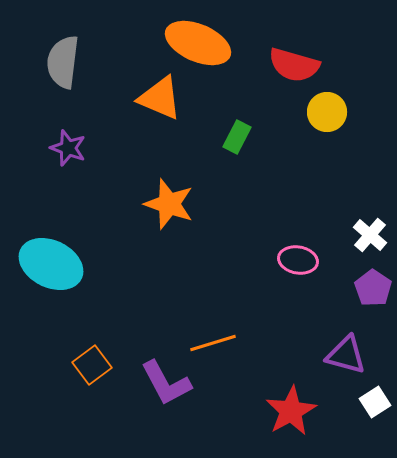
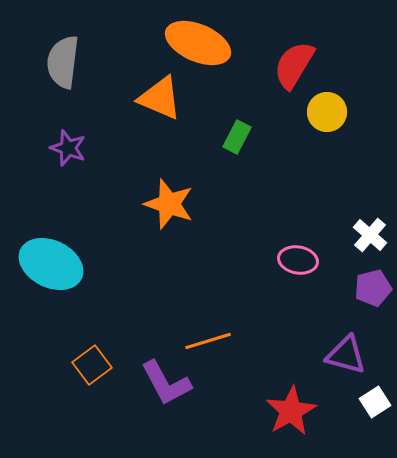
red semicircle: rotated 105 degrees clockwise
purple pentagon: rotated 24 degrees clockwise
orange line: moved 5 px left, 2 px up
